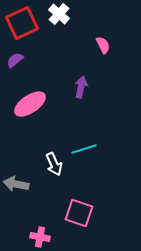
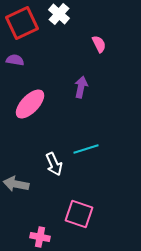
pink semicircle: moved 4 px left, 1 px up
purple semicircle: rotated 48 degrees clockwise
pink ellipse: rotated 12 degrees counterclockwise
cyan line: moved 2 px right
pink square: moved 1 px down
